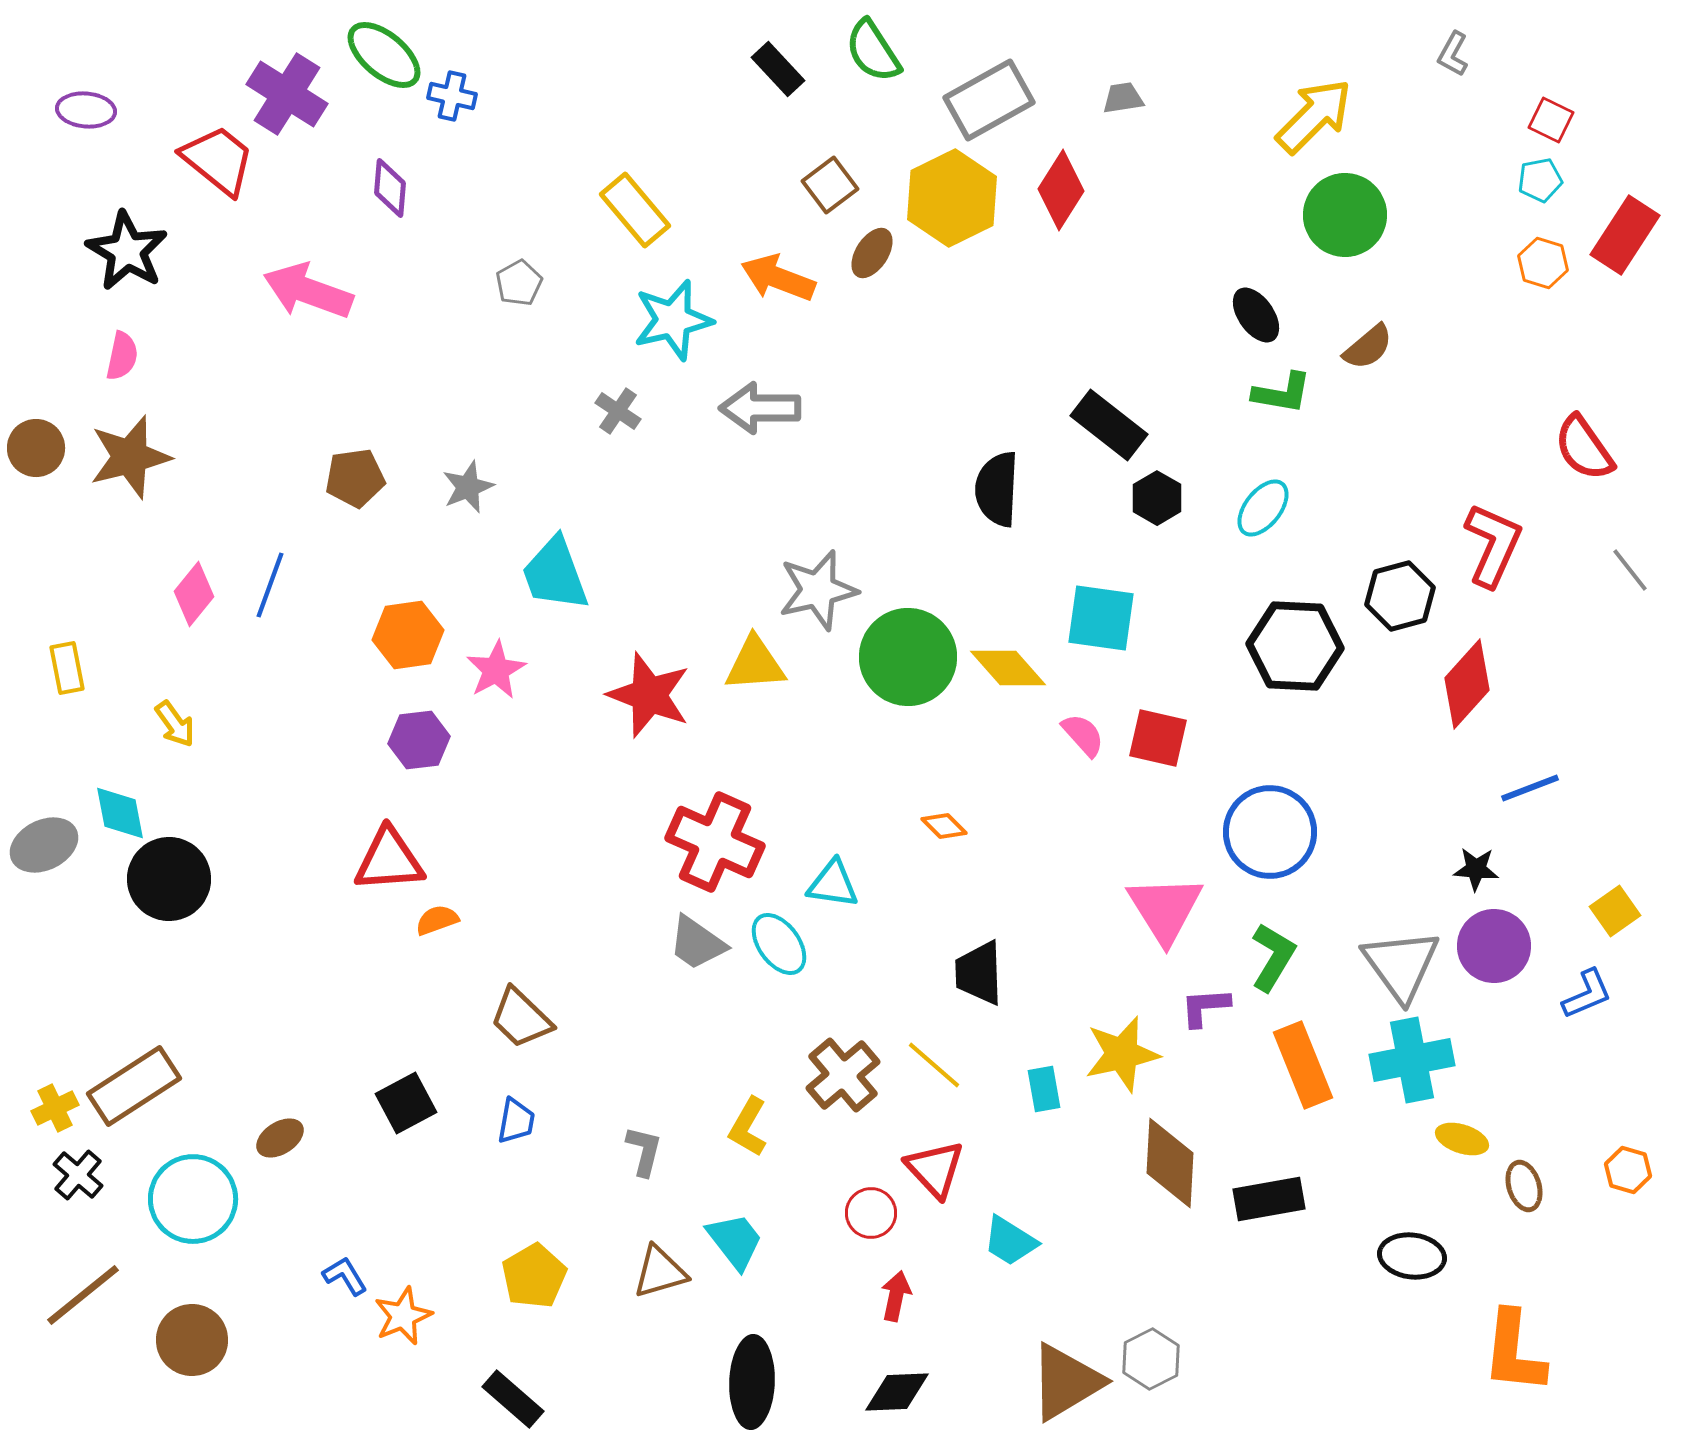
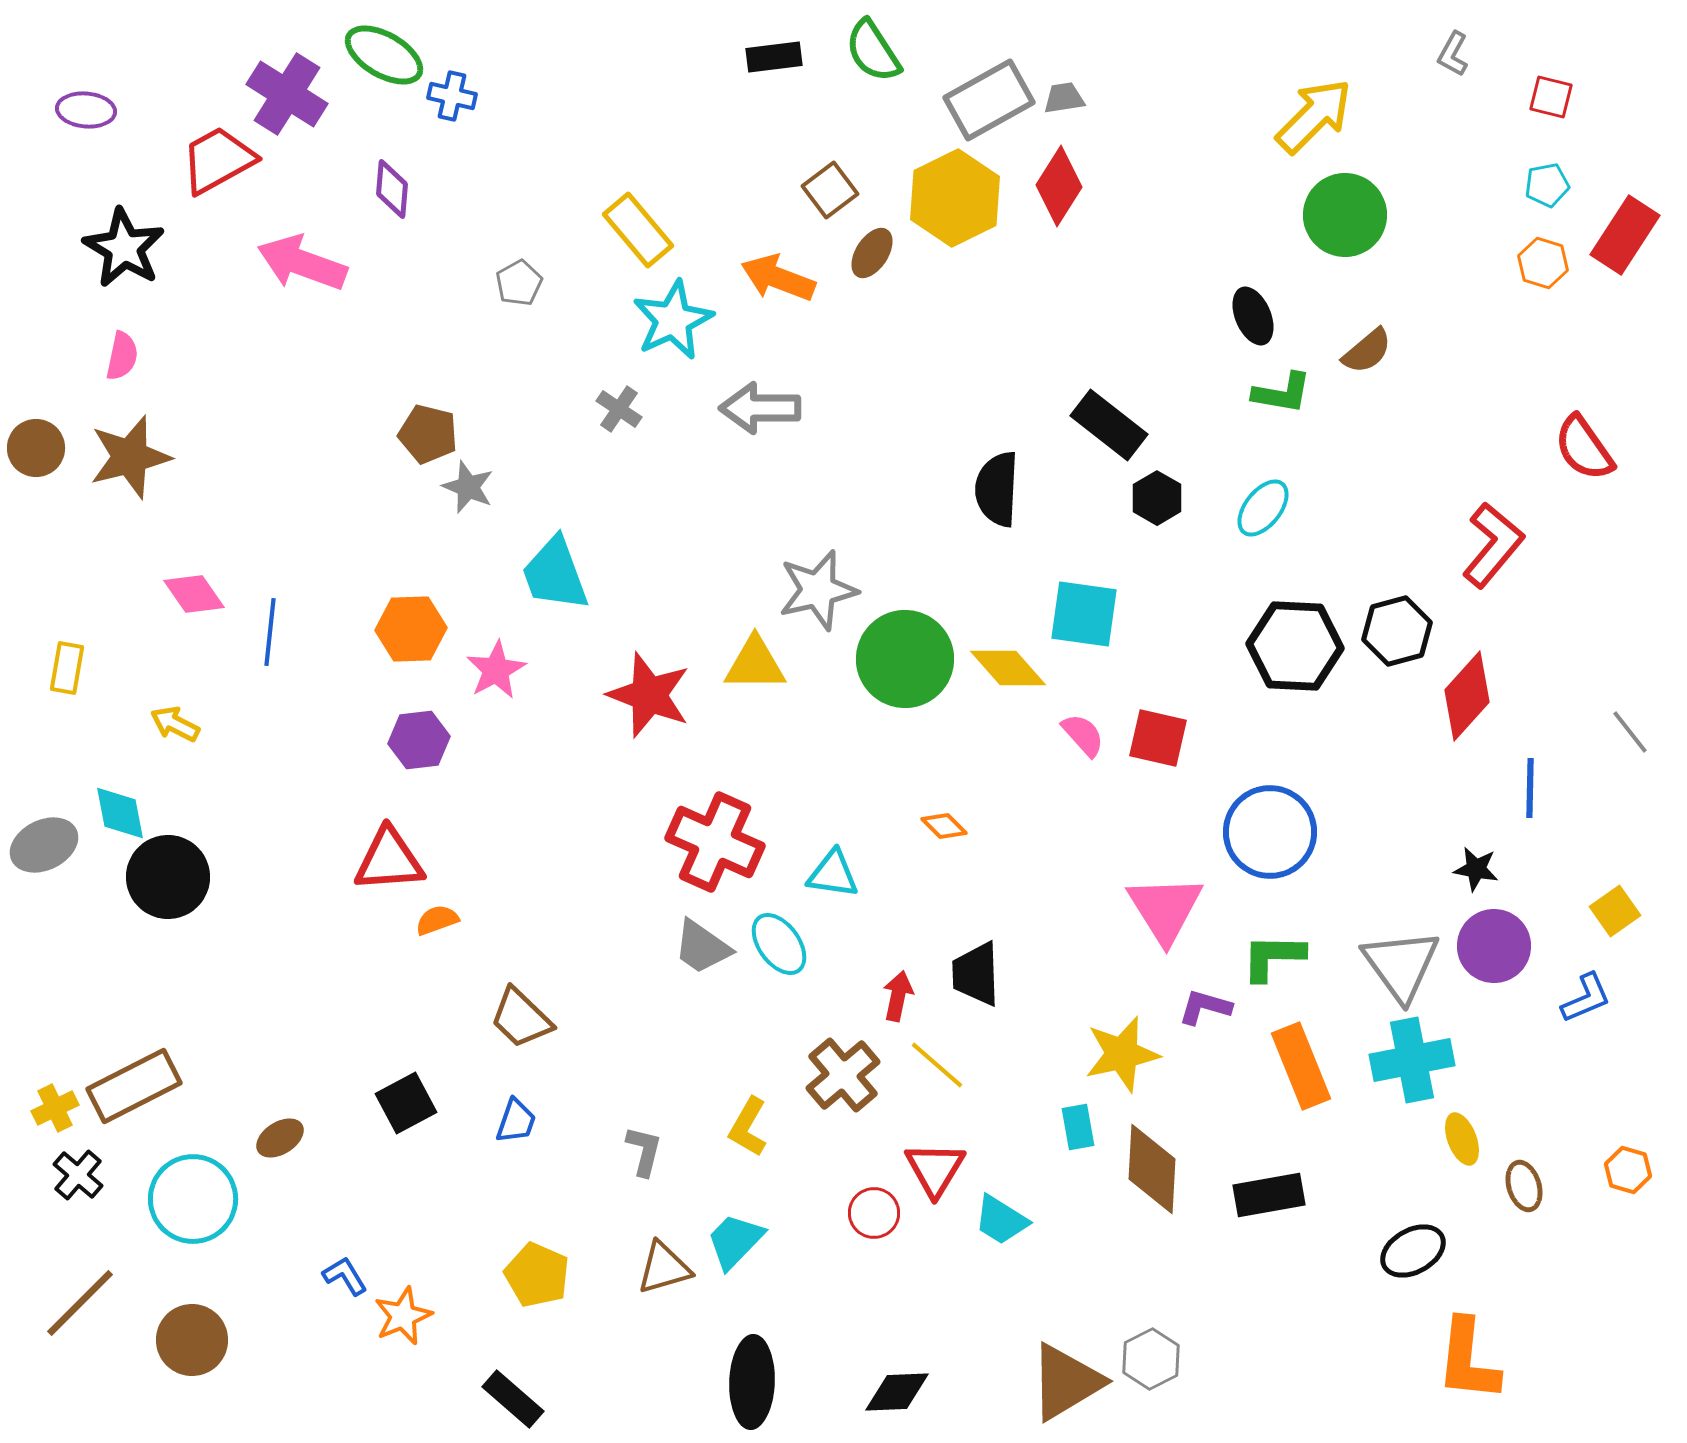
green ellipse at (384, 55): rotated 10 degrees counterclockwise
black rectangle at (778, 69): moved 4 px left, 12 px up; rotated 54 degrees counterclockwise
gray trapezoid at (1123, 98): moved 59 px left
red square at (1551, 120): moved 23 px up; rotated 12 degrees counterclockwise
red trapezoid at (218, 160): rotated 68 degrees counterclockwise
cyan pentagon at (1540, 180): moved 7 px right, 5 px down
brown square at (830, 185): moved 5 px down
purple diamond at (390, 188): moved 2 px right, 1 px down
red diamond at (1061, 190): moved 2 px left, 4 px up
yellow hexagon at (952, 198): moved 3 px right
yellow rectangle at (635, 210): moved 3 px right, 20 px down
black star at (127, 251): moved 3 px left, 3 px up
pink arrow at (308, 291): moved 6 px left, 28 px up
black ellipse at (1256, 315): moved 3 px left, 1 px down; rotated 12 degrees clockwise
cyan star at (673, 320): rotated 12 degrees counterclockwise
brown semicircle at (1368, 347): moved 1 px left, 4 px down
gray cross at (618, 411): moved 1 px right, 2 px up
brown pentagon at (355, 478): moved 73 px right, 44 px up; rotated 22 degrees clockwise
gray star at (468, 487): rotated 28 degrees counterclockwise
red L-shape at (1493, 545): rotated 16 degrees clockwise
gray line at (1630, 570): moved 162 px down
blue line at (270, 585): moved 47 px down; rotated 14 degrees counterclockwise
pink diamond at (194, 594): rotated 74 degrees counterclockwise
black hexagon at (1400, 596): moved 3 px left, 35 px down
cyan square at (1101, 618): moved 17 px left, 4 px up
orange hexagon at (408, 635): moved 3 px right, 6 px up; rotated 6 degrees clockwise
green circle at (908, 657): moved 3 px left, 2 px down
yellow triangle at (755, 664): rotated 4 degrees clockwise
yellow rectangle at (67, 668): rotated 21 degrees clockwise
red diamond at (1467, 684): moved 12 px down
yellow arrow at (175, 724): rotated 153 degrees clockwise
blue line at (1530, 788): rotated 68 degrees counterclockwise
black star at (1476, 869): rotated 6 degrees clockwise
black circle at (169, 879): moved 1 px left, 2 px up
cyan triangle at (833, 884): moved 10 px up
gray trapezoid at (697, 943): moved 5 px right, 4 px down
green L-shape at (1273, 957): rotated 120 degrees counterclockwise
black trapezoid at (979, 973): moved 3 px left, 1 px down
blue L-shape at (1587, 994): moved 1 px left, 4 px down
purple L-shape at (1205, 1007): rotated 20 degrees clockwise
yellow line at (934, 1065): moved 3 px right
orange rectangle at (1303, 1065): moved 2 px left, 1 px down
brown rectangle at (134, 1086): rotated 6 degrees clockwise
cyan rectangle at (1044, 1089): moved 34 px right, 38 px down
blue trapezoid at (516, 1121): rotated 9 degrees clockwise
yellow ellipse at (1462, 1139): rotated 51 degrees clockwise
brown diamond at (1170, 1163): moved 18 px left, 6 px down
red triangle at (935, 1169): rotated 14 degrees clockwise
black rectangle at (1269, 1199): moved 4 px up
red circle at (871, 1213): moved 3 px right
cyan trapezoid at (735, 1241): rotated 98 degrees counterclockwise
cyan trapezoid at (1010, 1241): moved 9 px left, 21 px up
black ellipse at (1412, 1256): moved 1 px right, 5 px up; rotated 36 degrees counterclockwise
brown triangle at (660, 1272): moved 4 px right, 4 px up
yellow pentagon at (534, 1276): moved 3 px right, 1 px up; rotated 18 degrees counterclockwise
brown line at (83, 1295): moved 3 px left, 8 px down; rotated 6 degrees counterclockwise
red arrow at (896, 1296): moved 2 px right, 300 px up
orange L-shape at (1514, 1352): moved 46 px left, 8 px down
